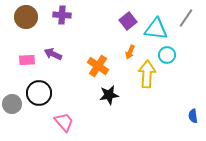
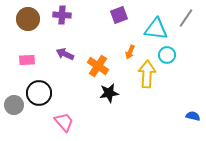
brown circle: moved 2 px right, 2 px down
purple square: moved 9 px left, 6 px up; rotated 18 degrees clockwise
purple arrow: moved 12 px right
black star: moved 2 px up
gray circle: moved 2 px right, 1 px down
blue semicircle: rotated 112 degrees clockwise
